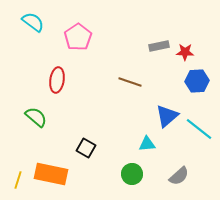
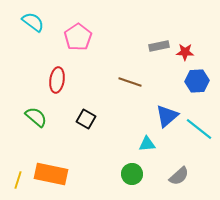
black square: moved 29 px up
